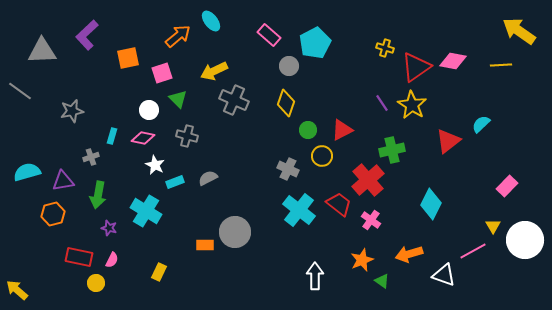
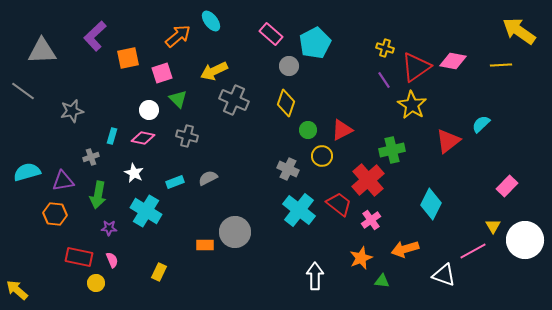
purple L-shape at (87, 35): moved 8 px right, 1 px down
pink rectangle at (269, 35): moved 2 px right, 1 px up
gray line at (20, 91): moved 3 px right
purple line at (382, 103): moved 2 px right, 23 px up
white star at (155, 165): moved 21 px left, 8 px down
orange hexagon at (53, 214): moved 2 px right; rotated 20 degrees clockwise
pink cross at (371, 220): rotated 18 degrees clockwise
purple star at (109, 228): rotated 14 degrees counterclockwise
orange arrow at (409, 254): moved 4 px left, 5 px up
pink semicircle at (112, 260): rotated 49 degrees counterclockwise
orange star at (362, 260): moved 1 px left, 2 px up
green triangle at (382, 281): rotated 28 degrees counterclockwise
